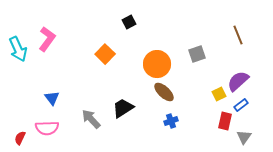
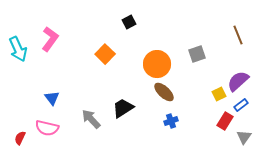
pink L-shape: moved 3 px right
red rectangle: rotated 18 degrees clockwise
pink semicircle: rotated 15 degrees clockwise
